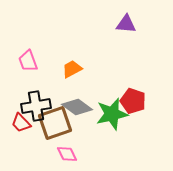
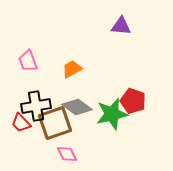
purple triangle: moved 5 px left, 2 px down
